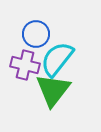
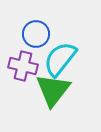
cyan semicircle: moved 3 px right
purple cross: moved 2 px left, 1 px down
